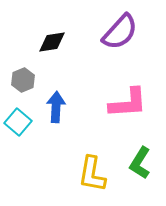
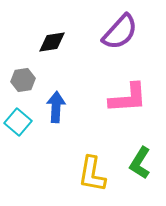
gray hexagon: rotated 15 degrees clockwise
pink L-shape: moved 5 px up
